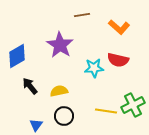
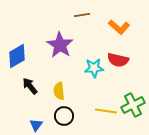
yellow semicircle: rotated 84 degrees counterclockwise
